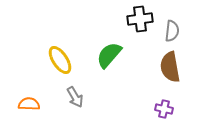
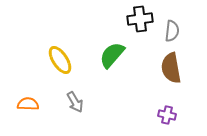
green semicircle: moved 3 px right
brown semicircle: moved 1 px right, 1 px down
gray arrow: moved 5 px down
orange semicircle: moved 1 px left
purple cross: moved 3 px right, 6 px down
